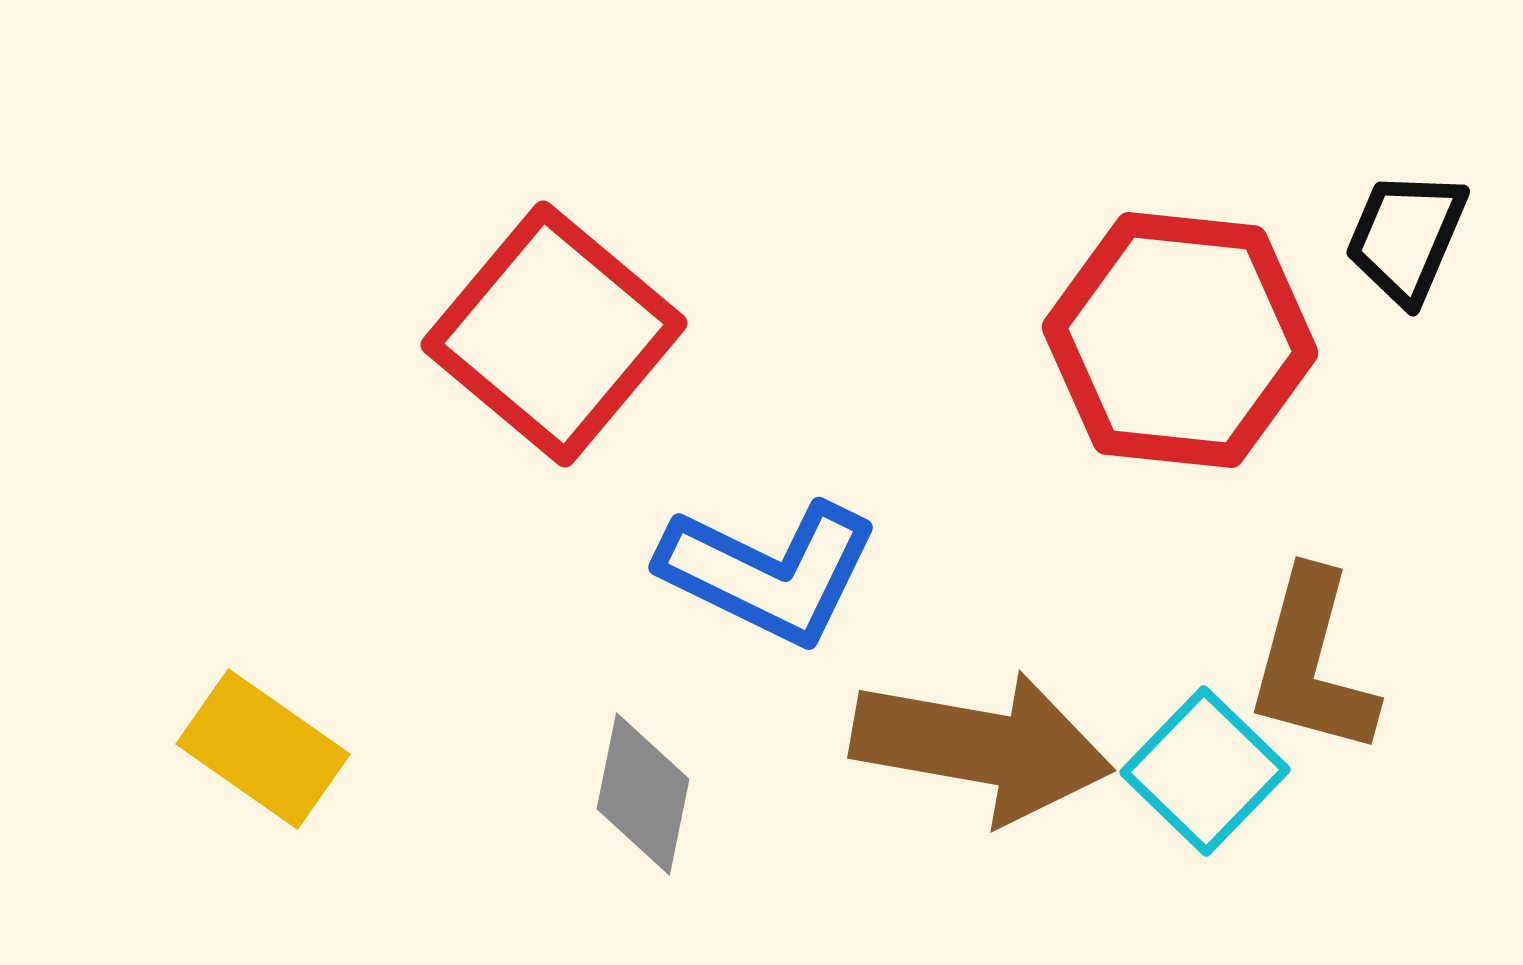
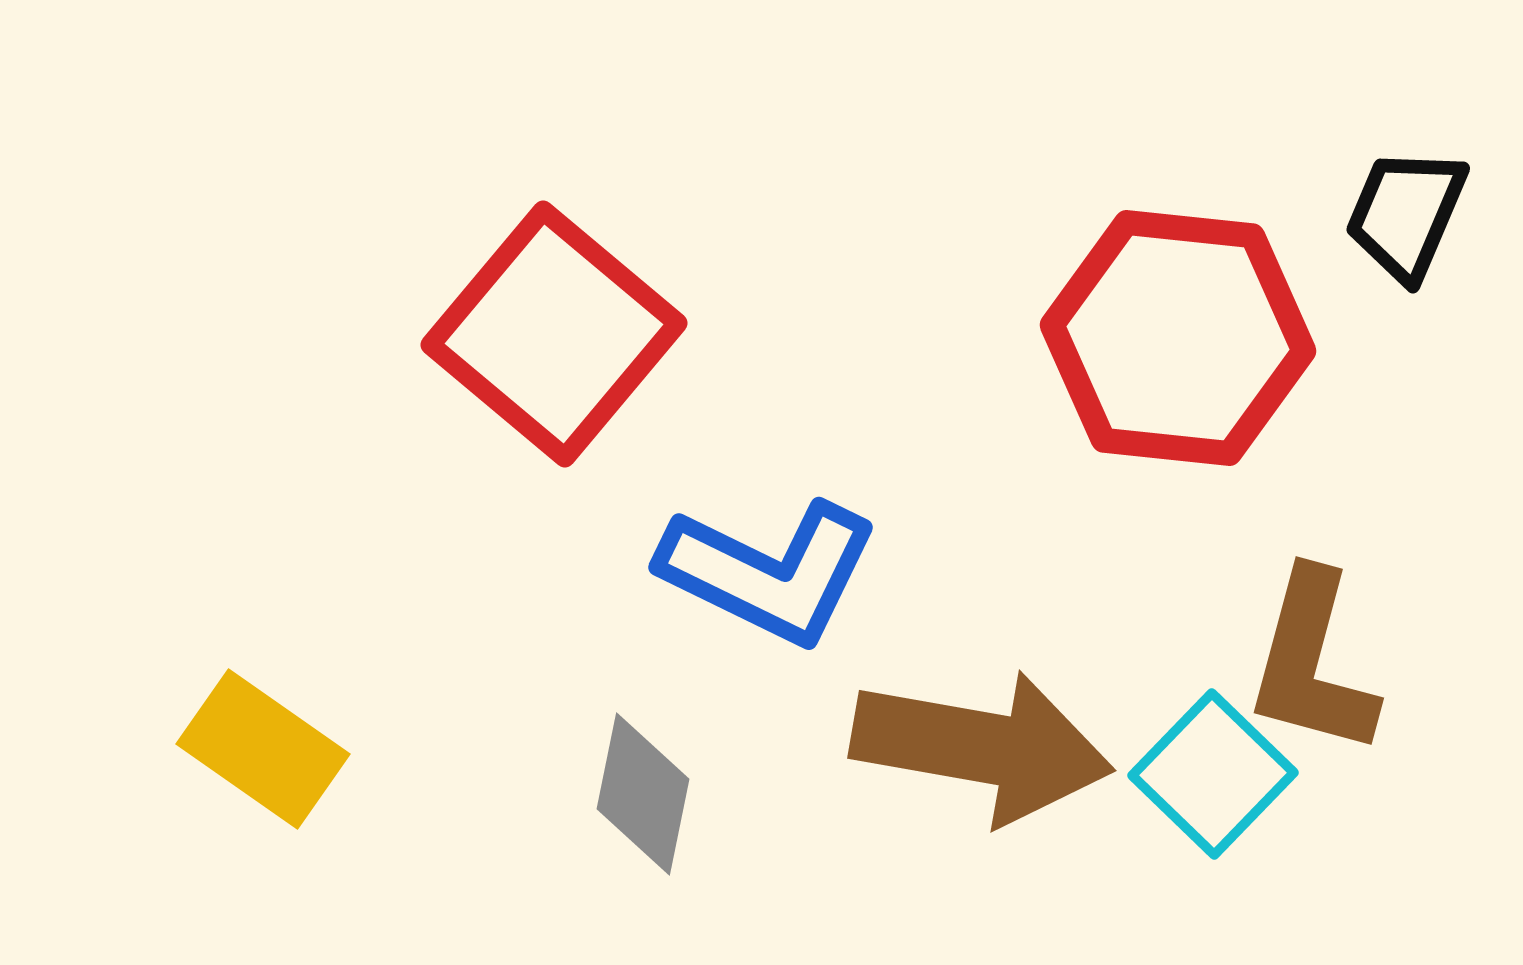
black trapezoid: moved 23 px up
red hexagon: moved 2 px left, 2 px up
cyan square: moved 8 px right, 3 px down
